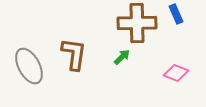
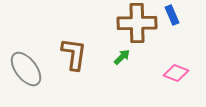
blue rectangle: moved 4 px left, 1 px down
gray ellipse: moved 3 px left, 3 px down; rotated 9 degrees counterclockwise
